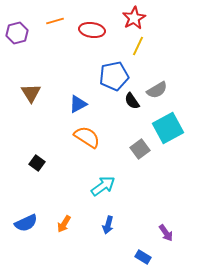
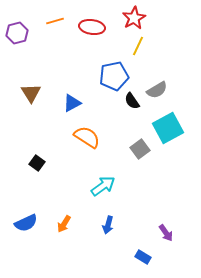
red ellipse: moved 3 px up
blue triangle: moved 6 px left, 1 px up
